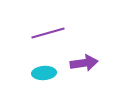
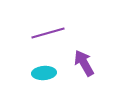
purple arrow: rotated 112 degrees counterclockwise
